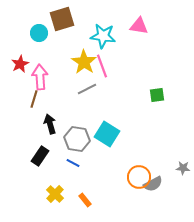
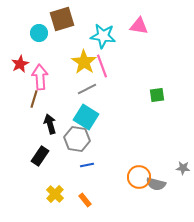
cyan square: moved 21 px left, 17 px up
blue line: moved 14 px right, 2 px down; rotated 40 degrees counterclockwise
gray semicircle: moved 3 px right; rotated 42 degrees clockwise
